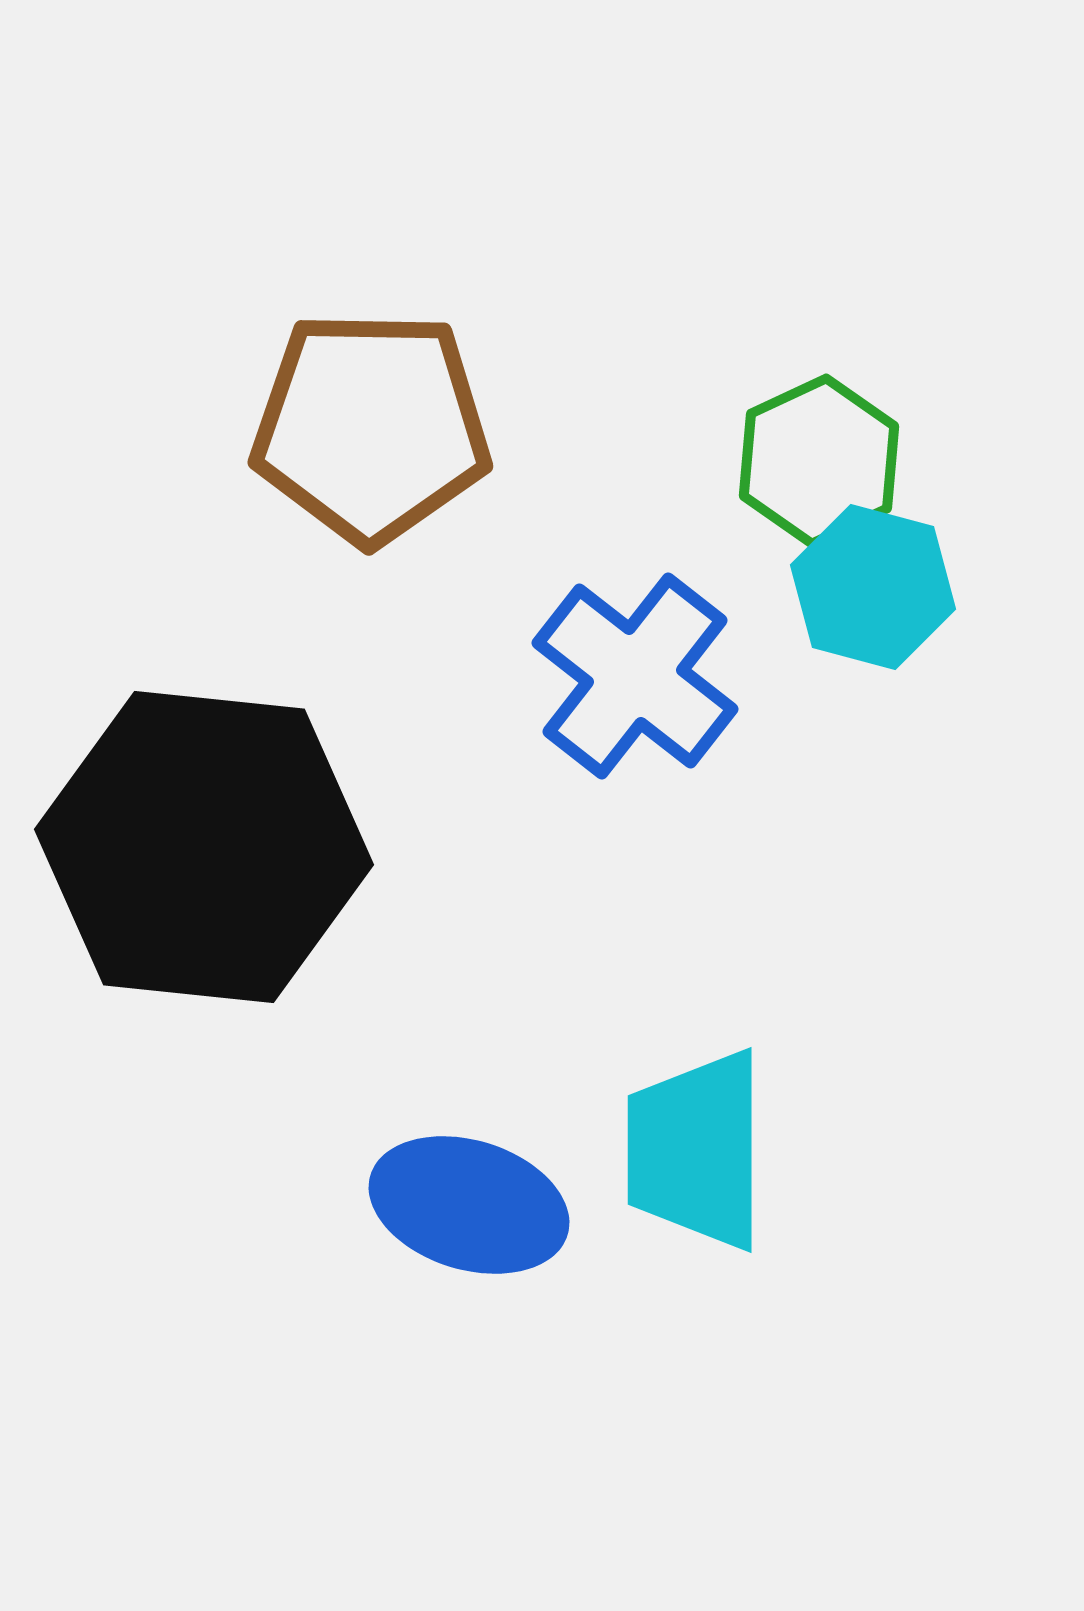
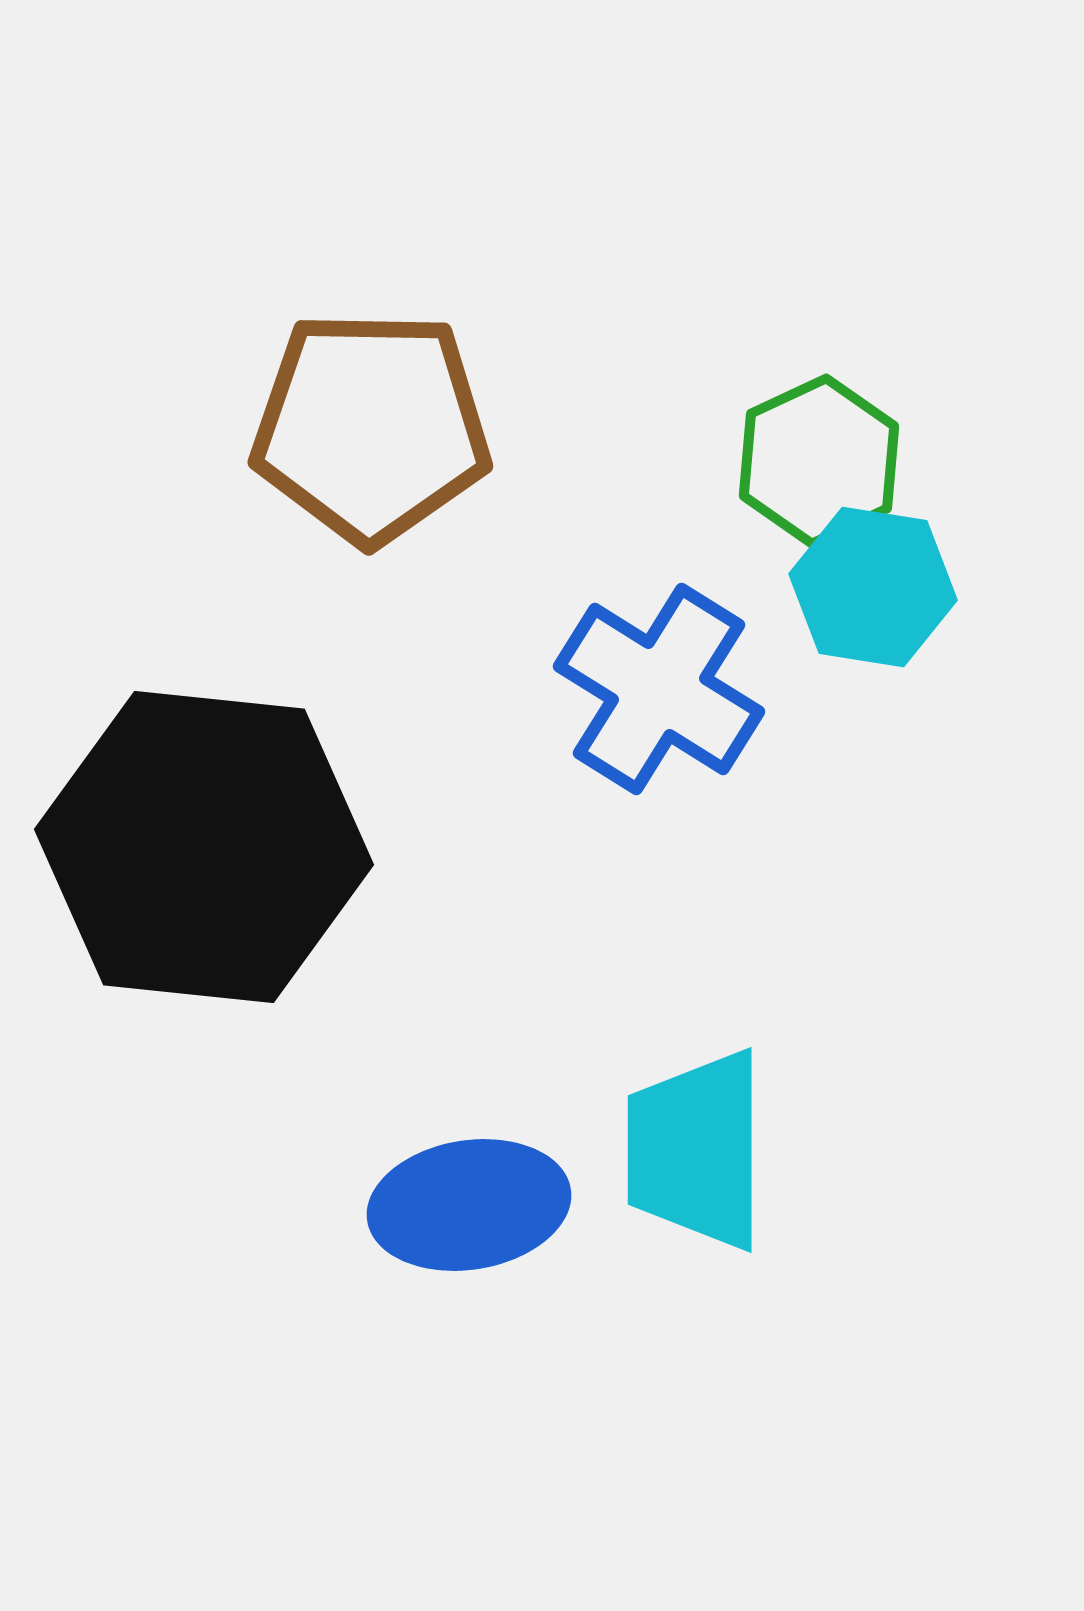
cyan hexagon: rotated 6 degrees counterclockwise
blue cross: moved 24 px right, 13 px down; rotated 6 degrees counterclockwise
blue ellipse: rotated 26 degrees counterclockwise
